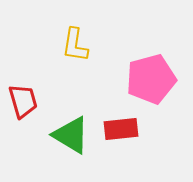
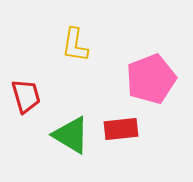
pink pentagon: rotated 6 degrees counterclockwise
red trapezoid: moved 3 px right, 5 px up
